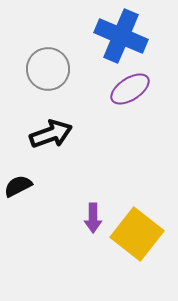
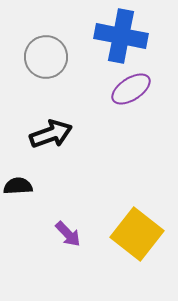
blue cross: rotated 12 degrees counterclockwise
gray circle: moved 2 px left, 12 px up
purple ellipse: moved 1 px right
black semicircle: rotated 24 degrees clockwise
purple arrow: moved 25 px left, 16 px down; rotated 44 degrees counterclockwise
